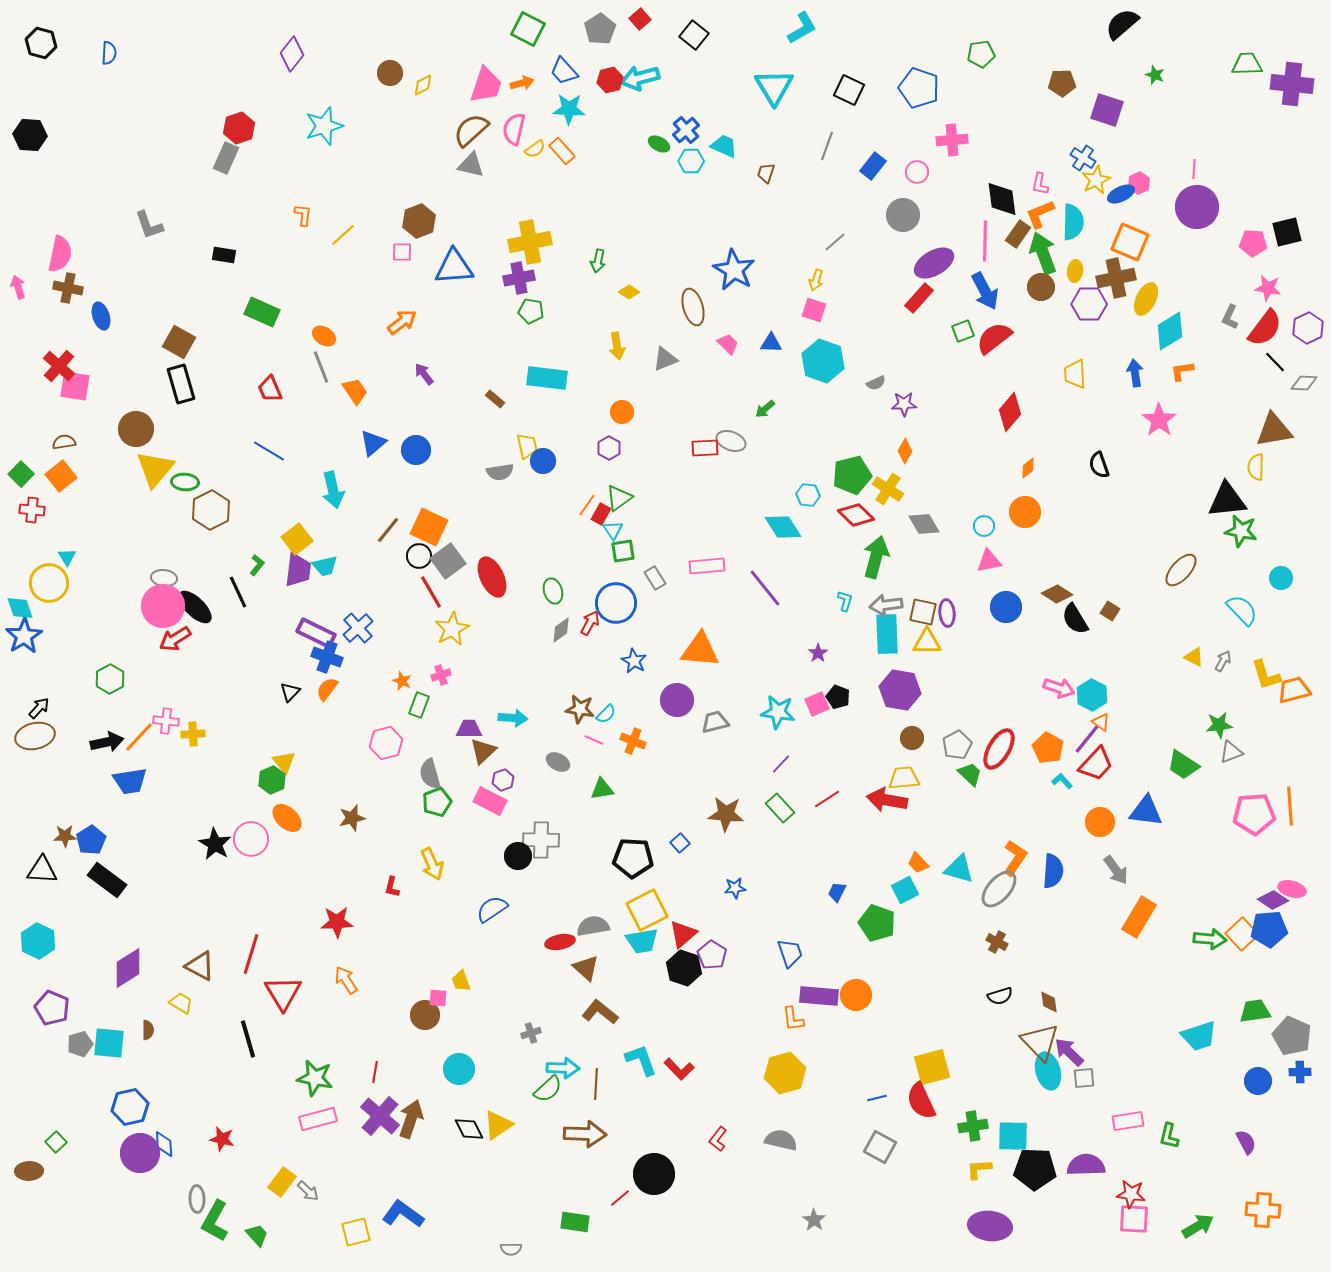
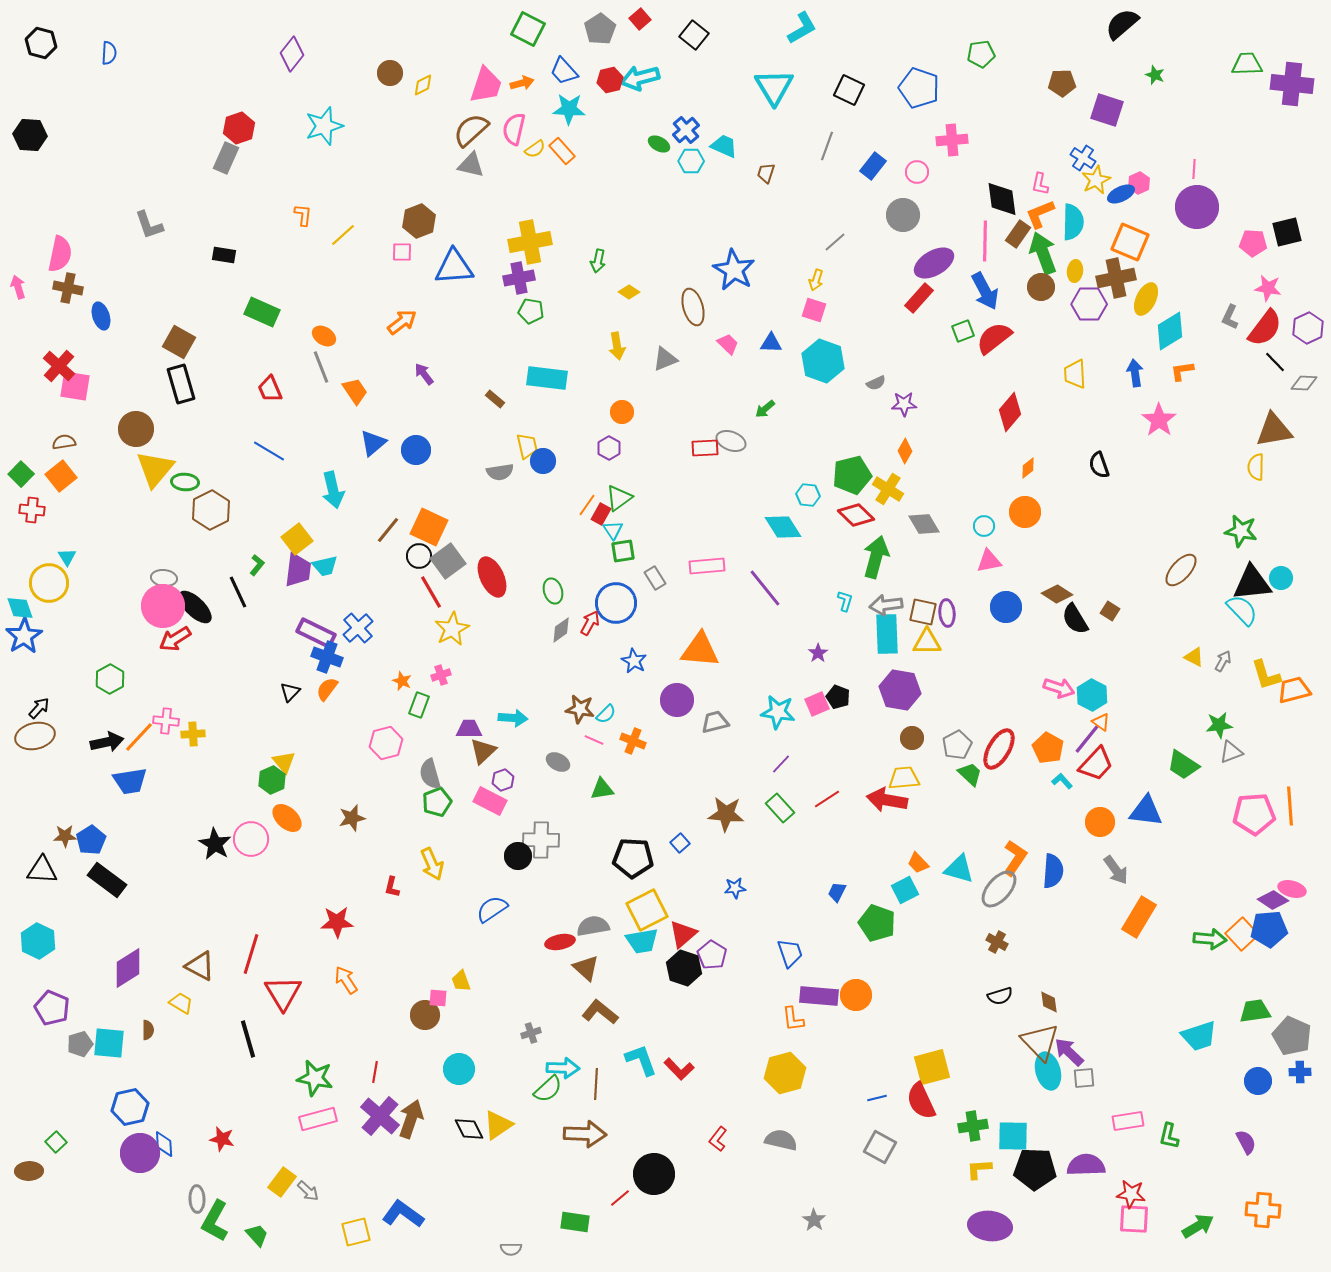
black triangle at (1227, 500): moved 25 px right, 83 px down
